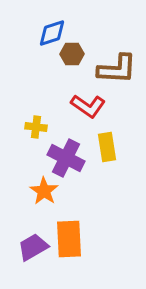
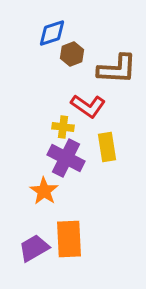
brown hexagon: rotated 20 degrees counterclockwise
yellow cross: moved 27 px right
purple trapezoid: moved 1 px right, 1 px down
